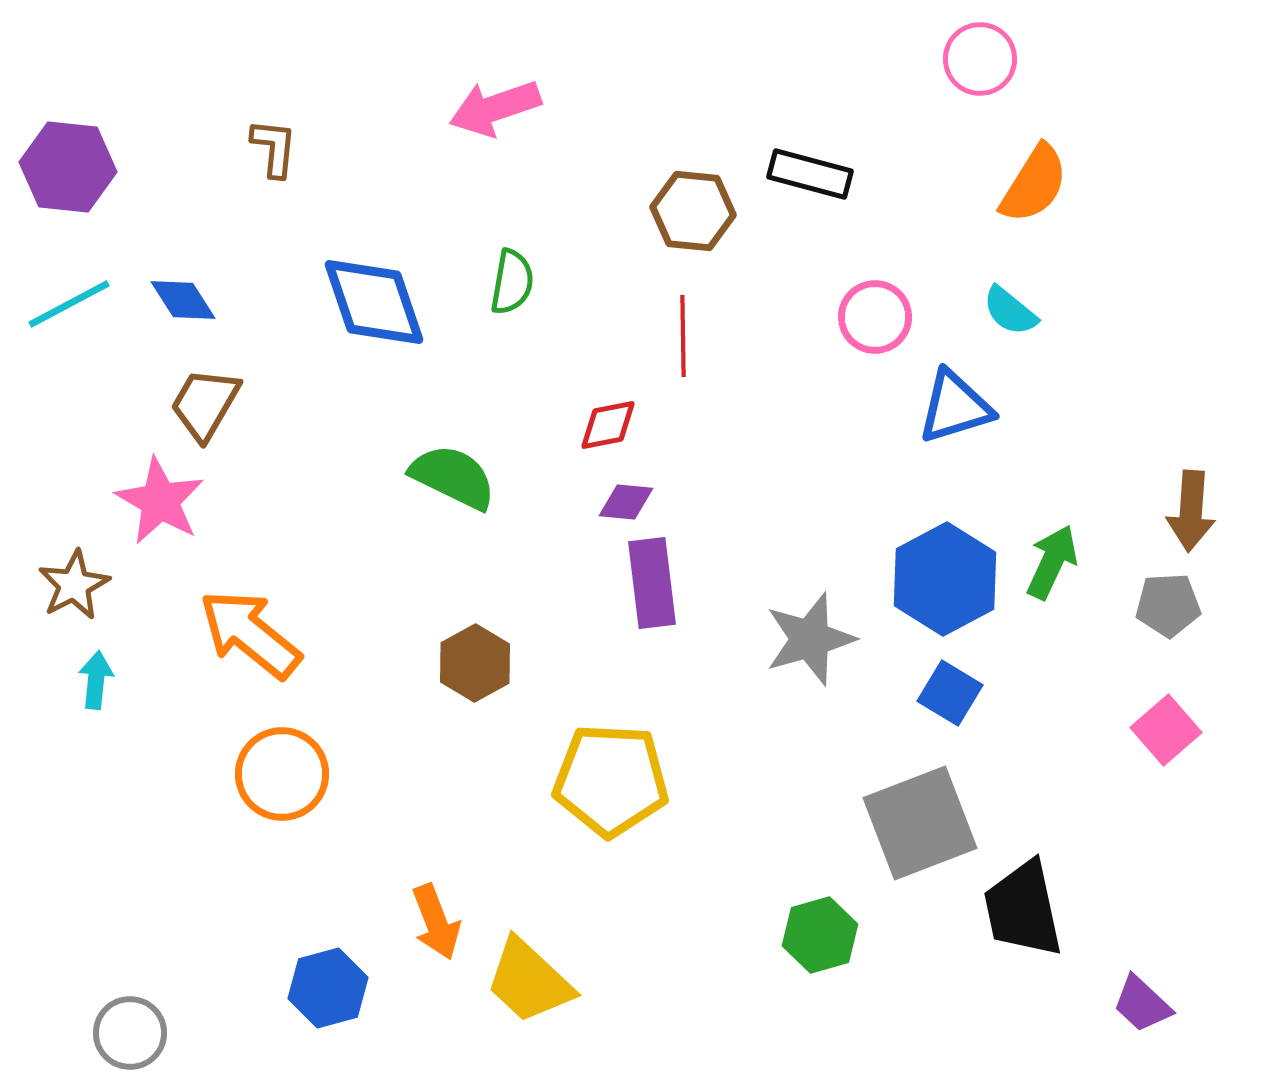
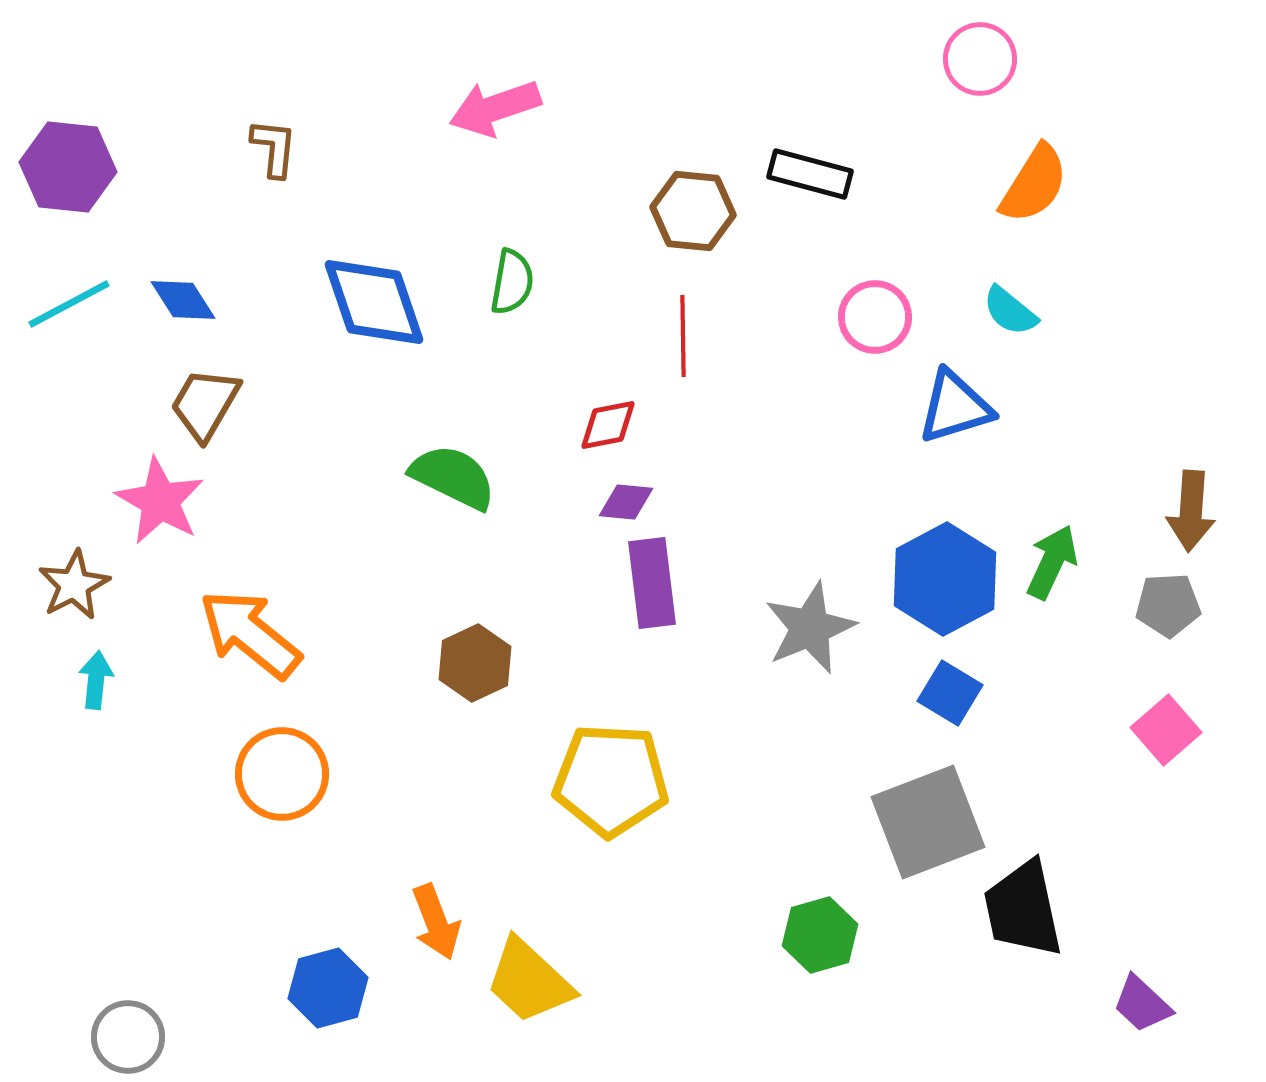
gray star at (810, 639): moved 11 px up; rotated 6 degrees counterclockwise
brown hexagon at (475, 663): rotated 4 degrees clockwise
gray square at (920, 823): moved 8 px right, 1 px up
gray circle at (130, 1033): moved 2 px left, 4 px down
